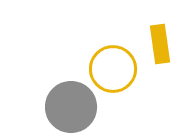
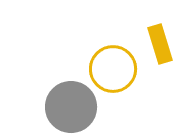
yellow rectangle: rotated 9 degrees counterclockwise
